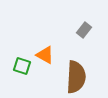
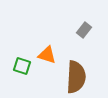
orange triangle: moved 2 px right; rotated 12 degrees counterclockwise
